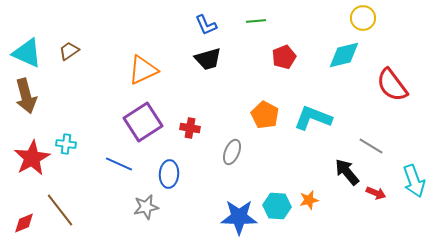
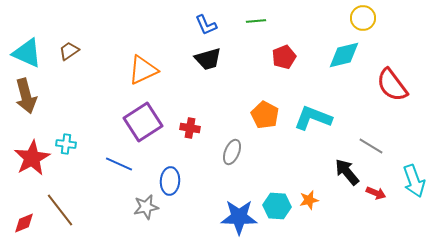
blue ellipse: moved 1 px right, 7 px down
